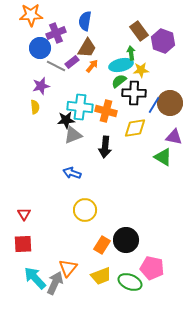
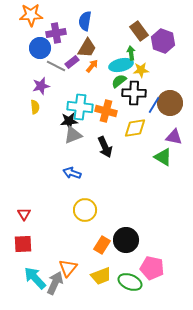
purple cross: rotated 12 degrees clockwise
black star: moved 3 px right, 1 px down
black arrow: rotated 30 degrees counterclockwise
